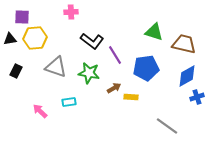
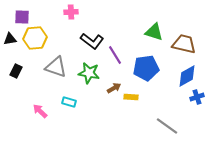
cyan rectangle: rotated 24 degrees clockwise
